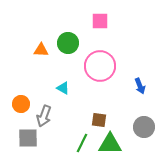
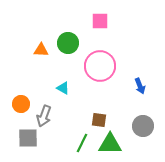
gray circle: moved 1 px left, 1 px up
